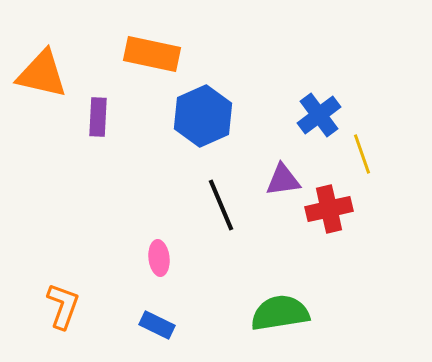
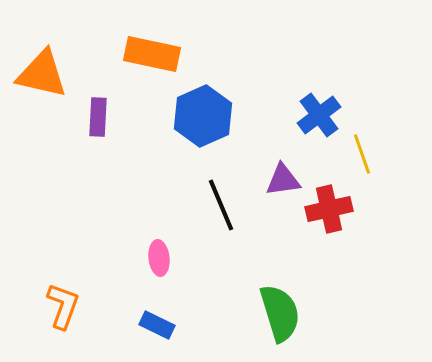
green semicircle: rotated 82 degrees clockwise
